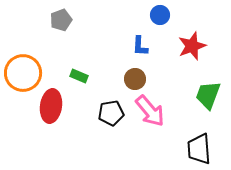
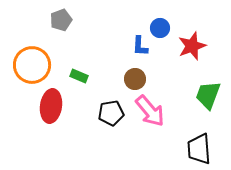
blue circle: moved 13 px down
orange circle: moved 9 px right, 8 px up
